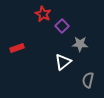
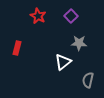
red star: moved 5 px left, 2 px down
purple square: moved 9 px right, 10 px up
gray star: moved 1 px left, 1 px up
red rectangle: rotated 56 degrees counterclockwise
